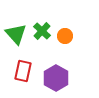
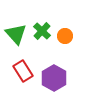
red rectangle: rotated 45 degrees counterclockwise
purple hexagon: moved 2 px left
